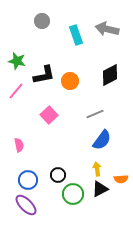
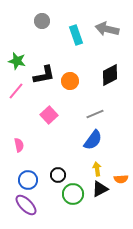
blue semicircle: moved 9 px left
